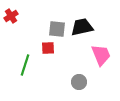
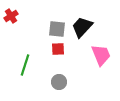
black trapezoid: rotated 35 degrees counterclockwise
red square: moved 10 px right, 1 px down
gray circle: moved 20 px left
